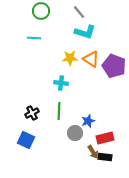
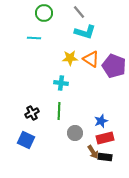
green circle: moved 3 px right, 2 px down
blue star: moved 13 px right
